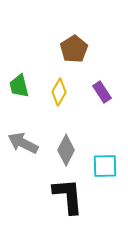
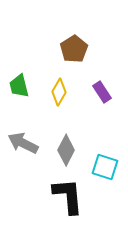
cyan square: moved 1 px down; rotated 20 degrees clockwise
